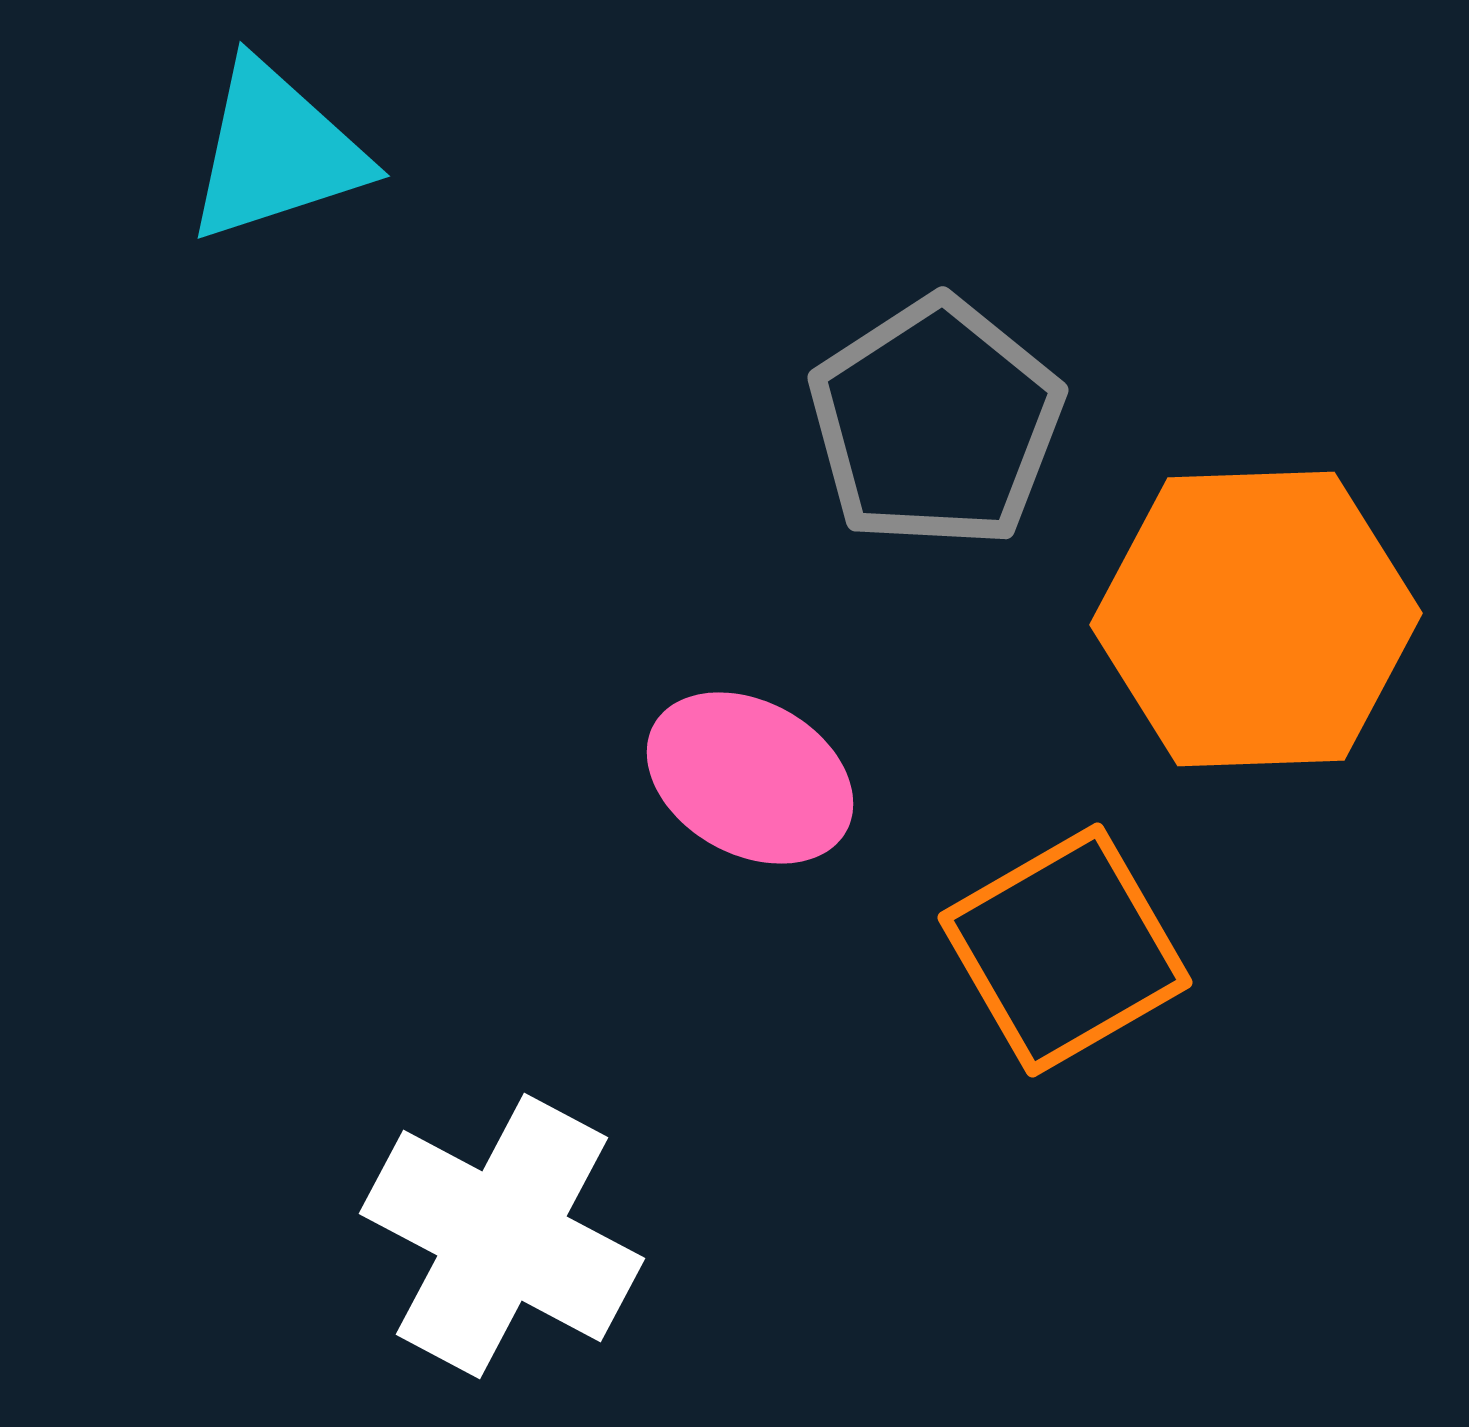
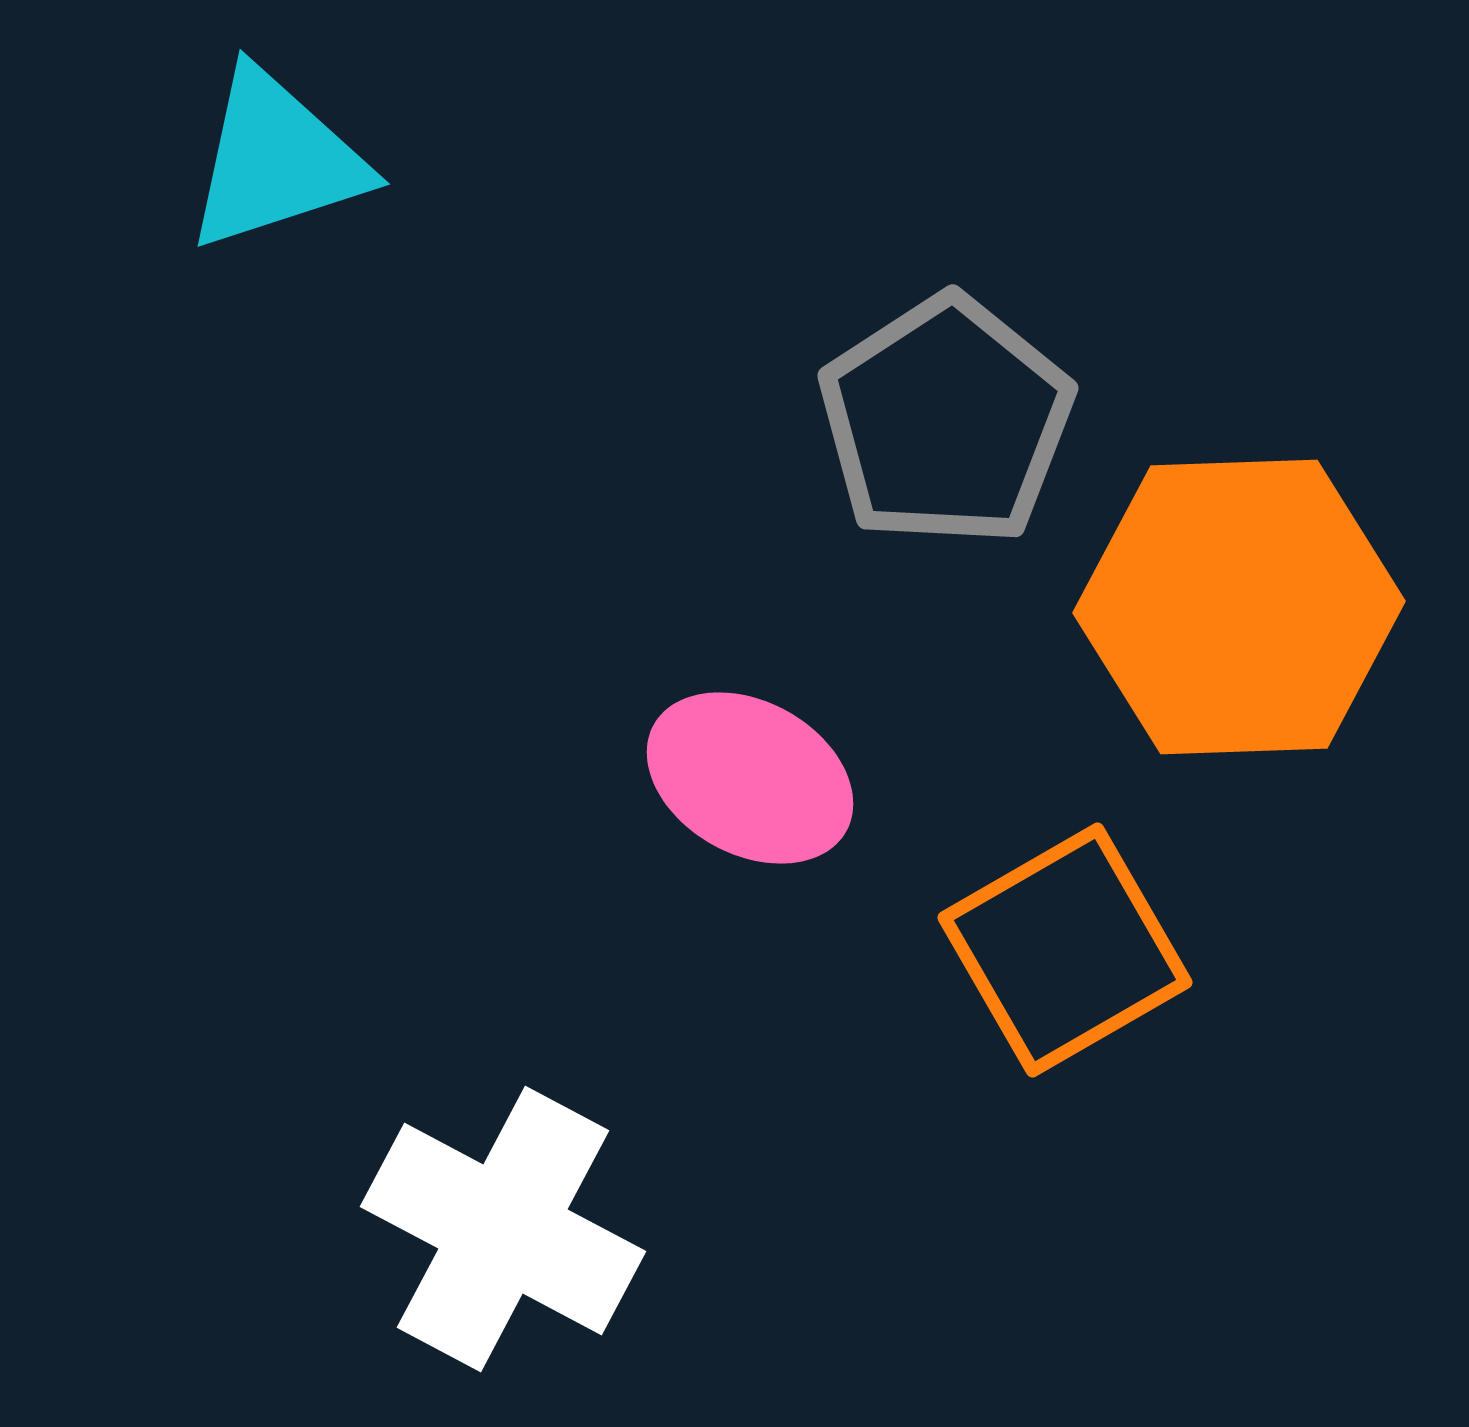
cyan triangle: moved 8 px down
gray pentagon: moved 10 px right, 2 px up
orange hexagon: moved 17 px left, 12 px up
white cross: moved 1 px right, 7 px up
